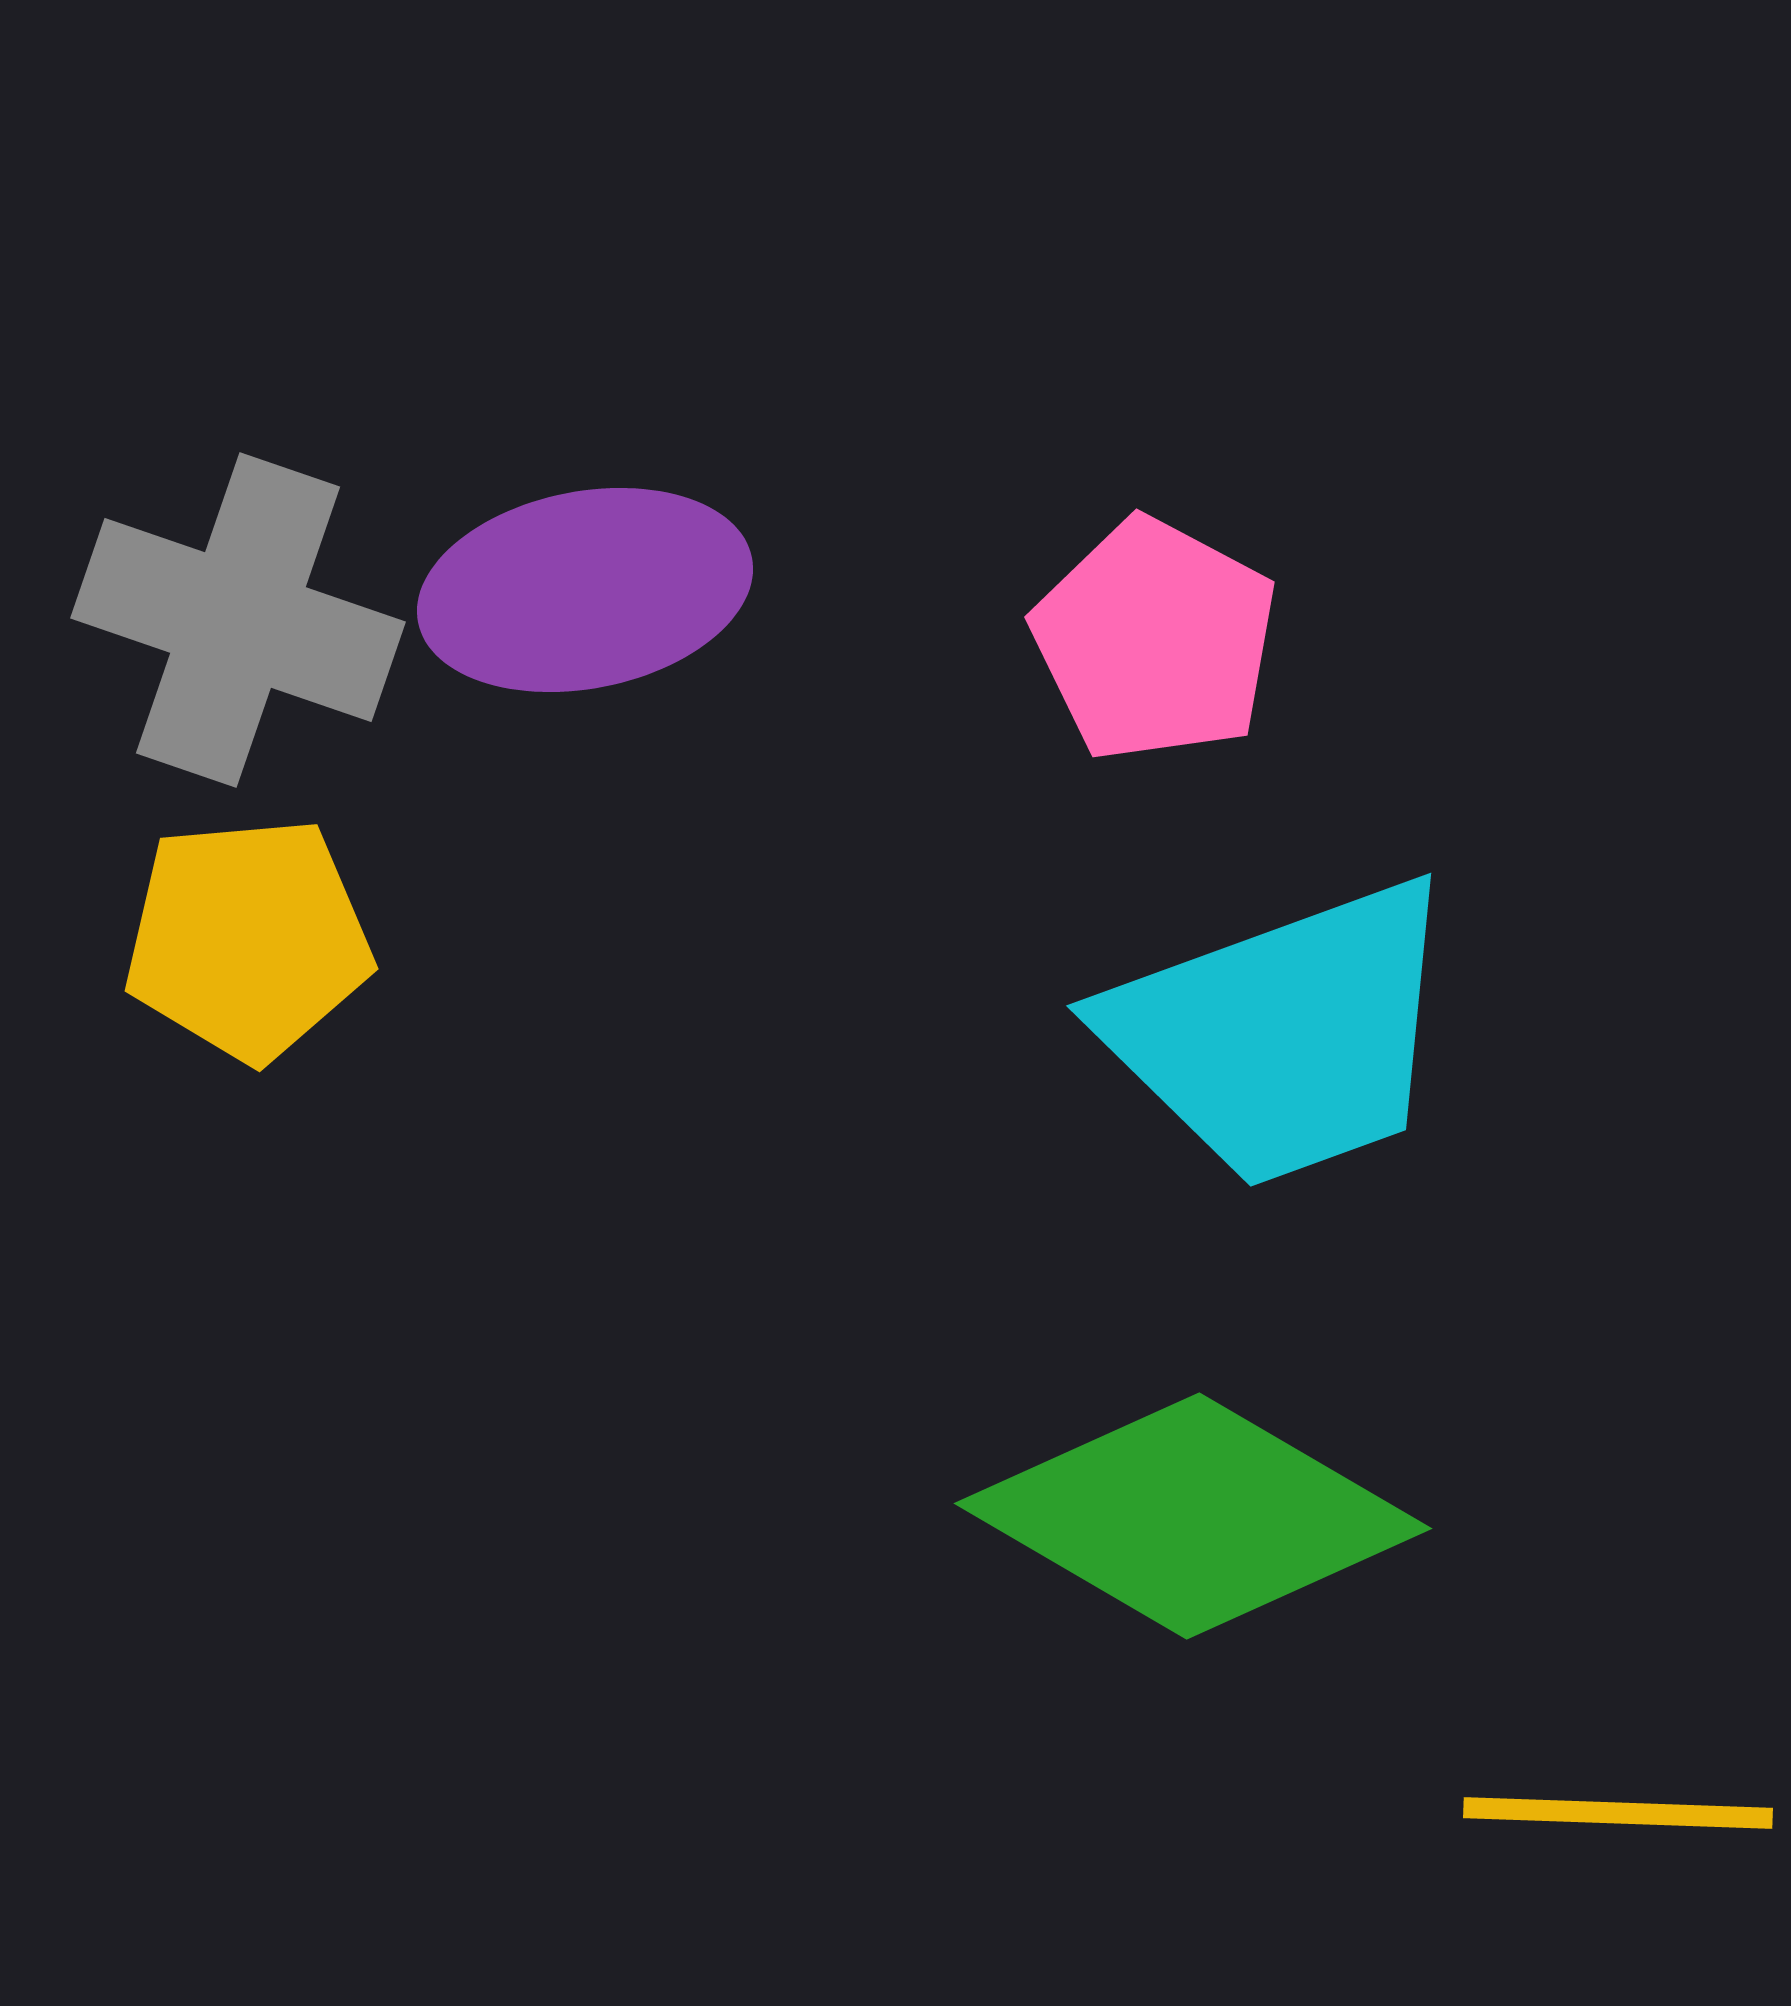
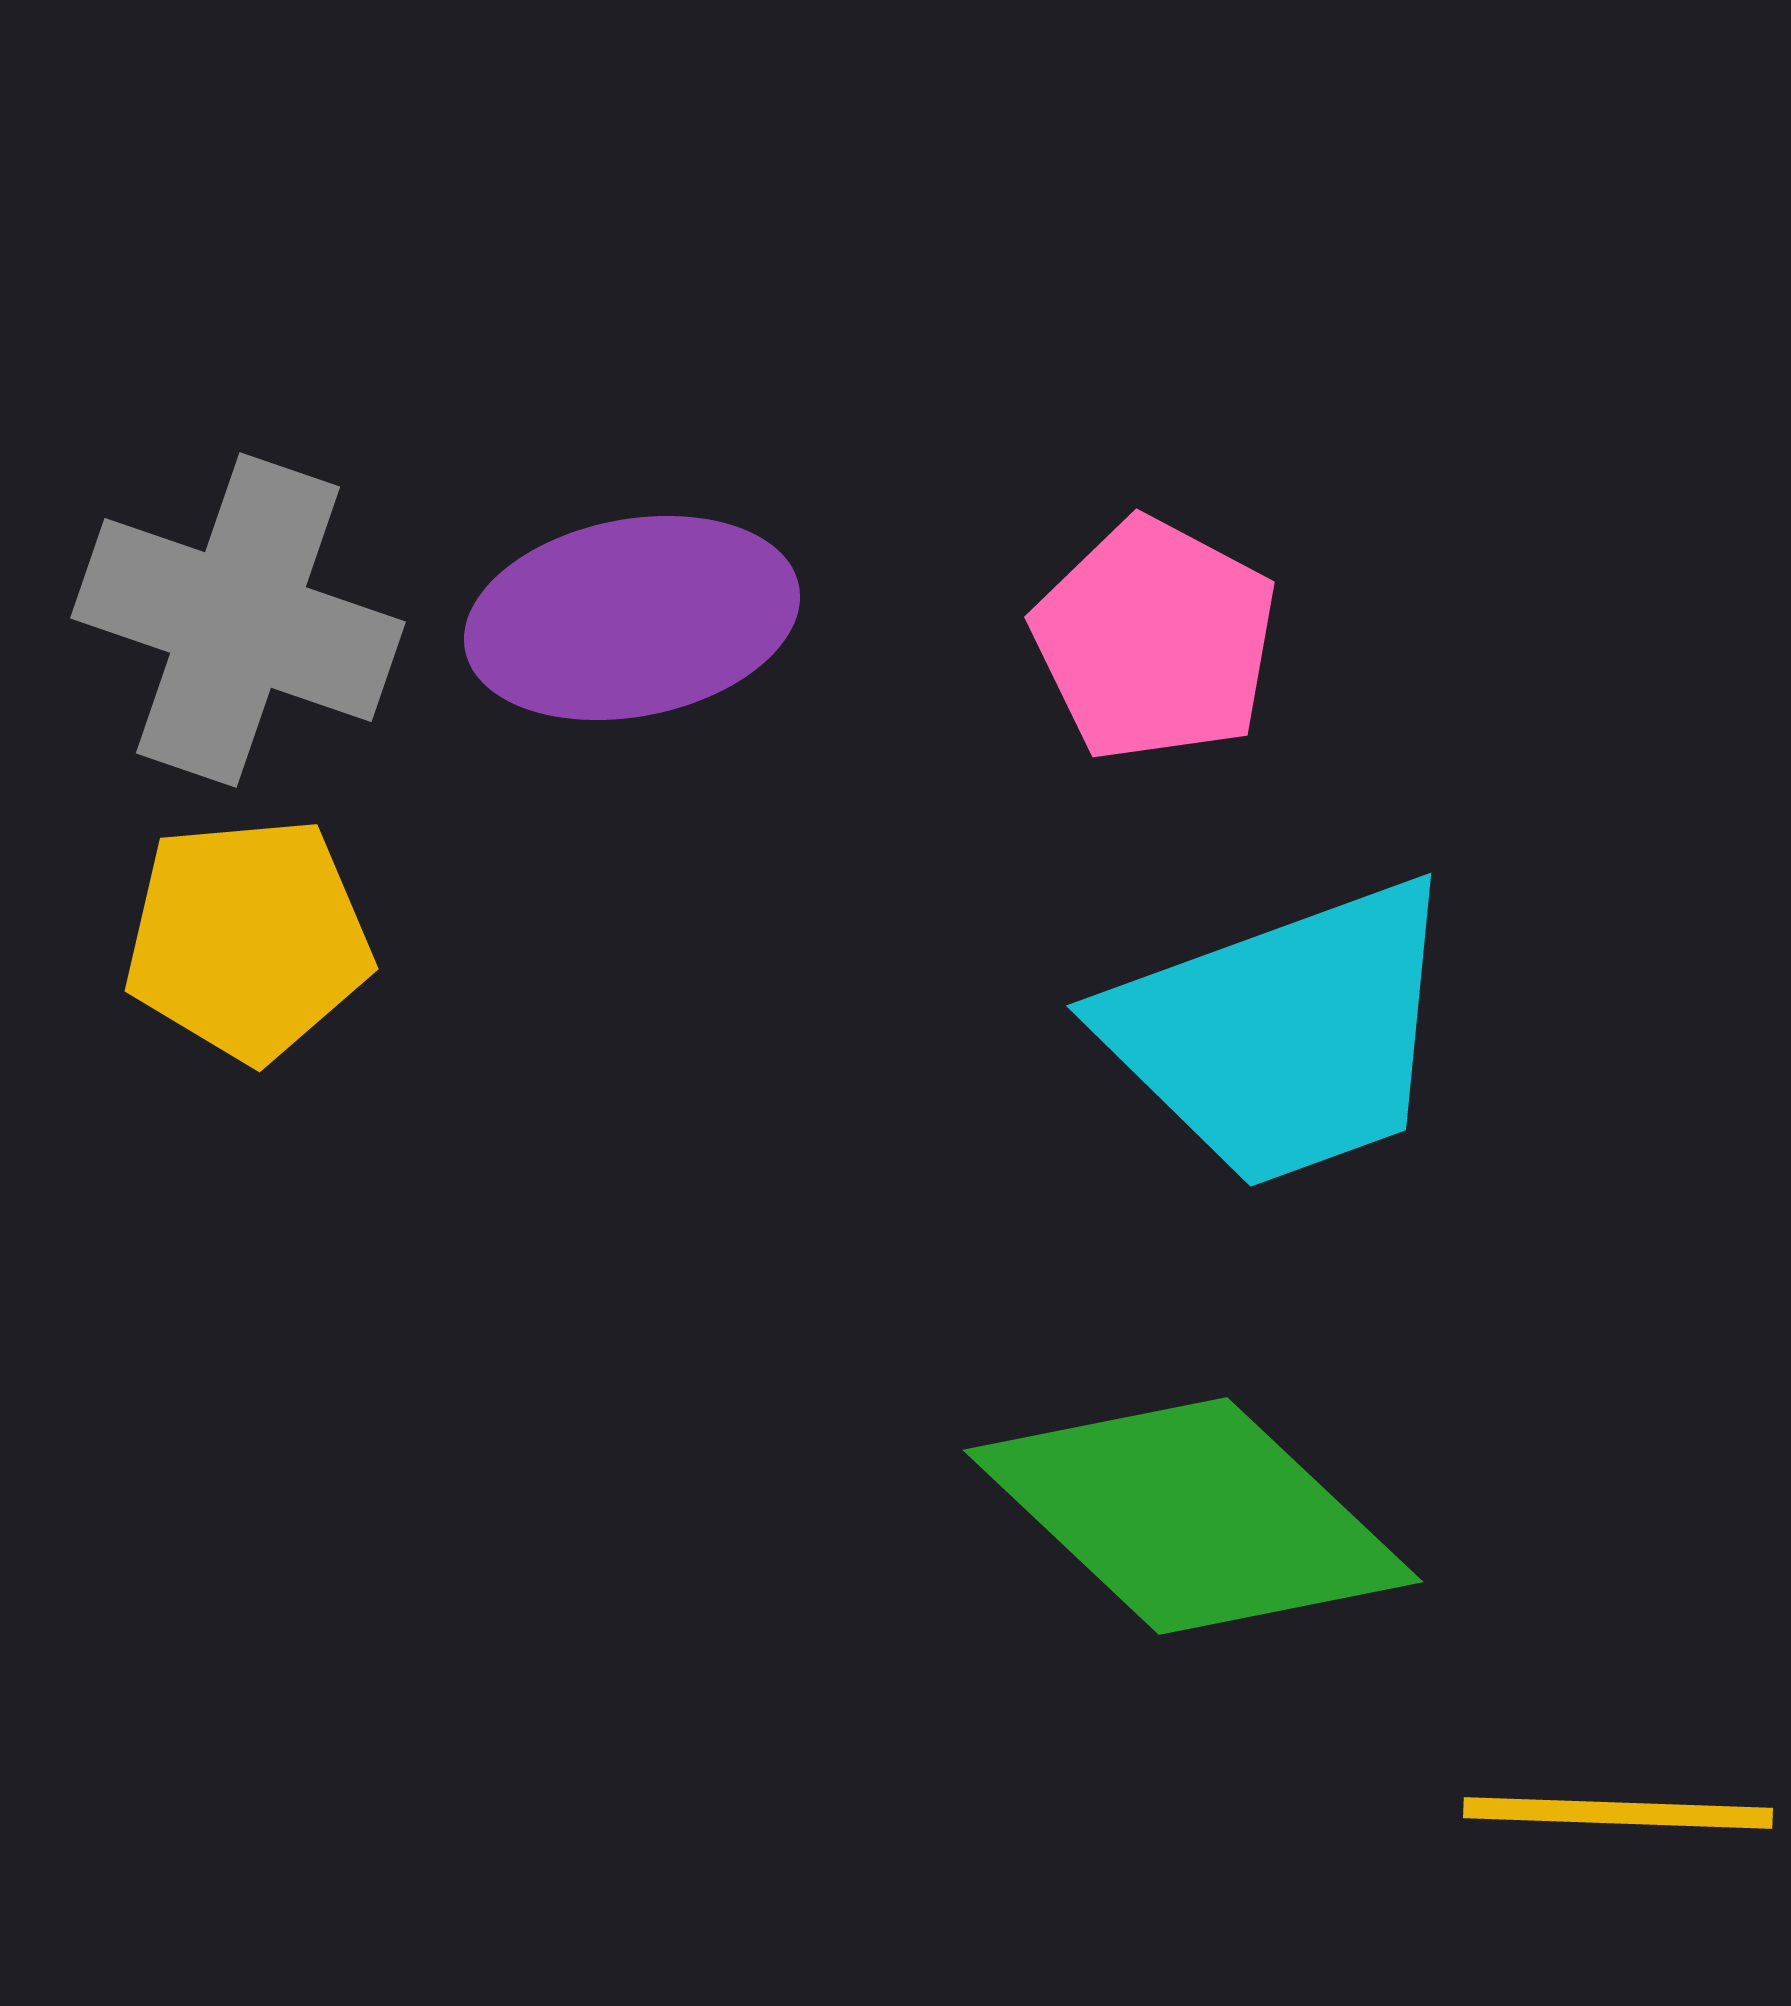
purple ellipse: moved 47 px right, 28 px down
green diamond: rotated 13 degrees clockwise
